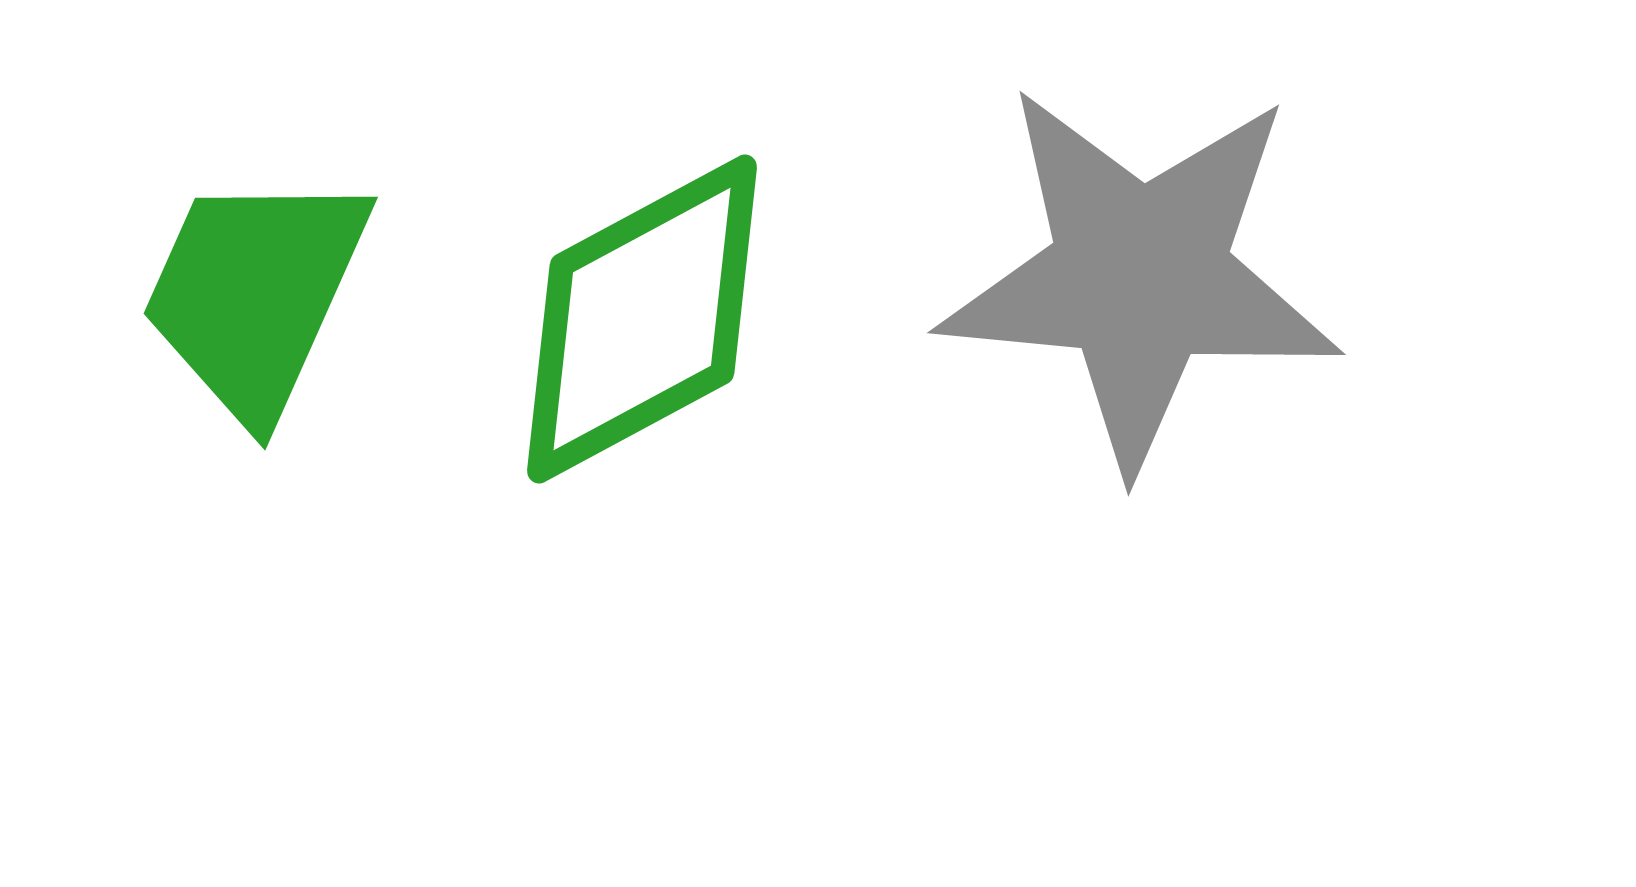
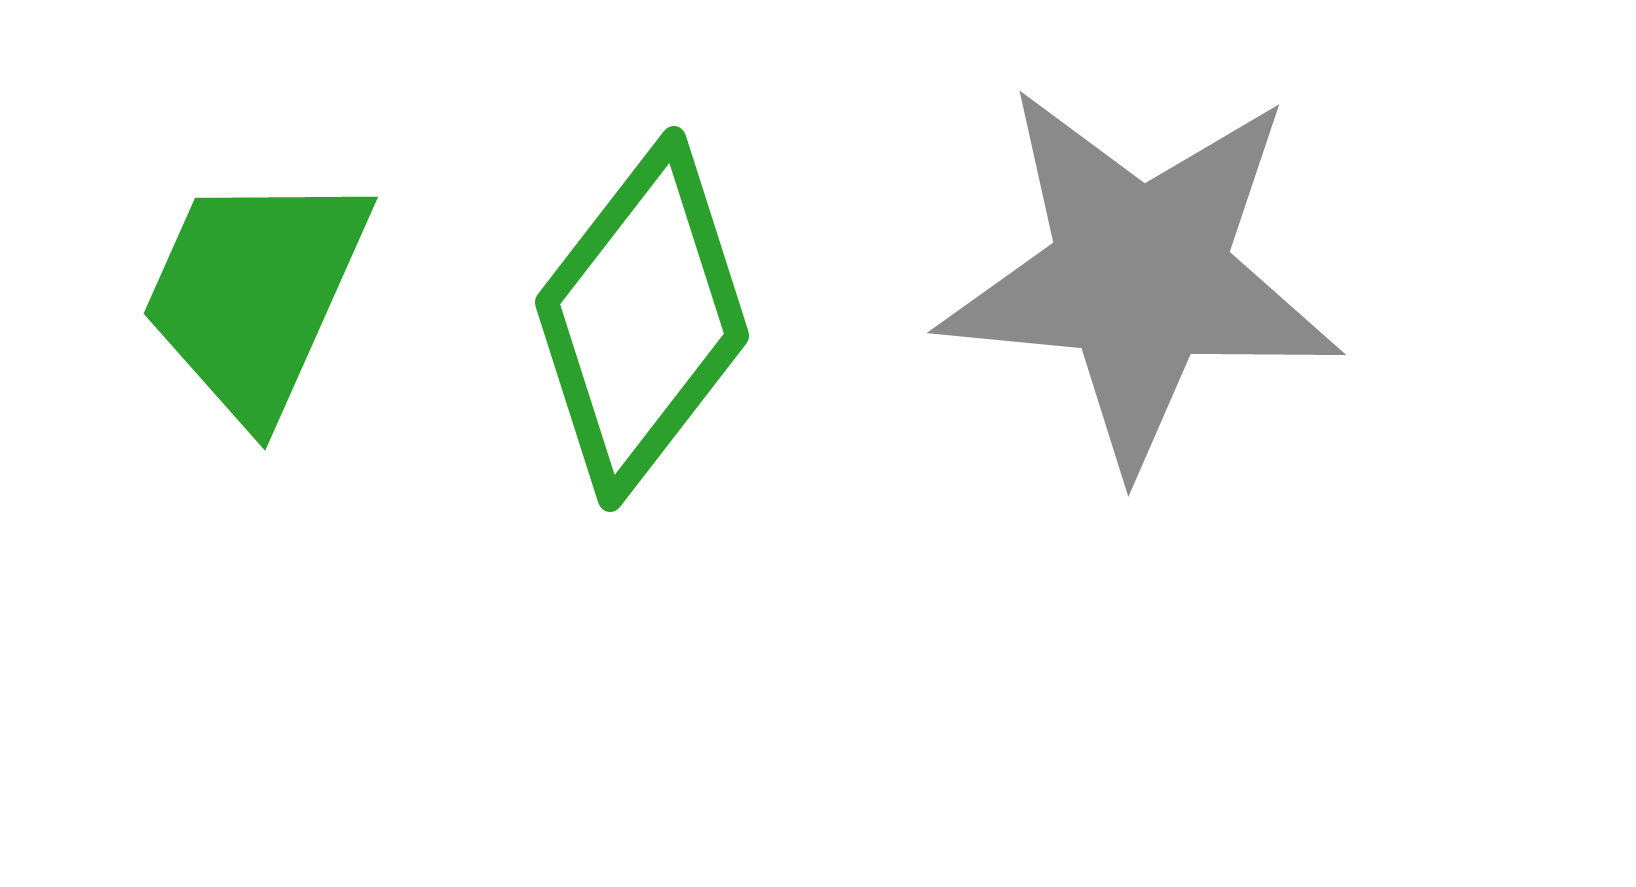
green diamond: rotated 24 degrees counterclockwise
